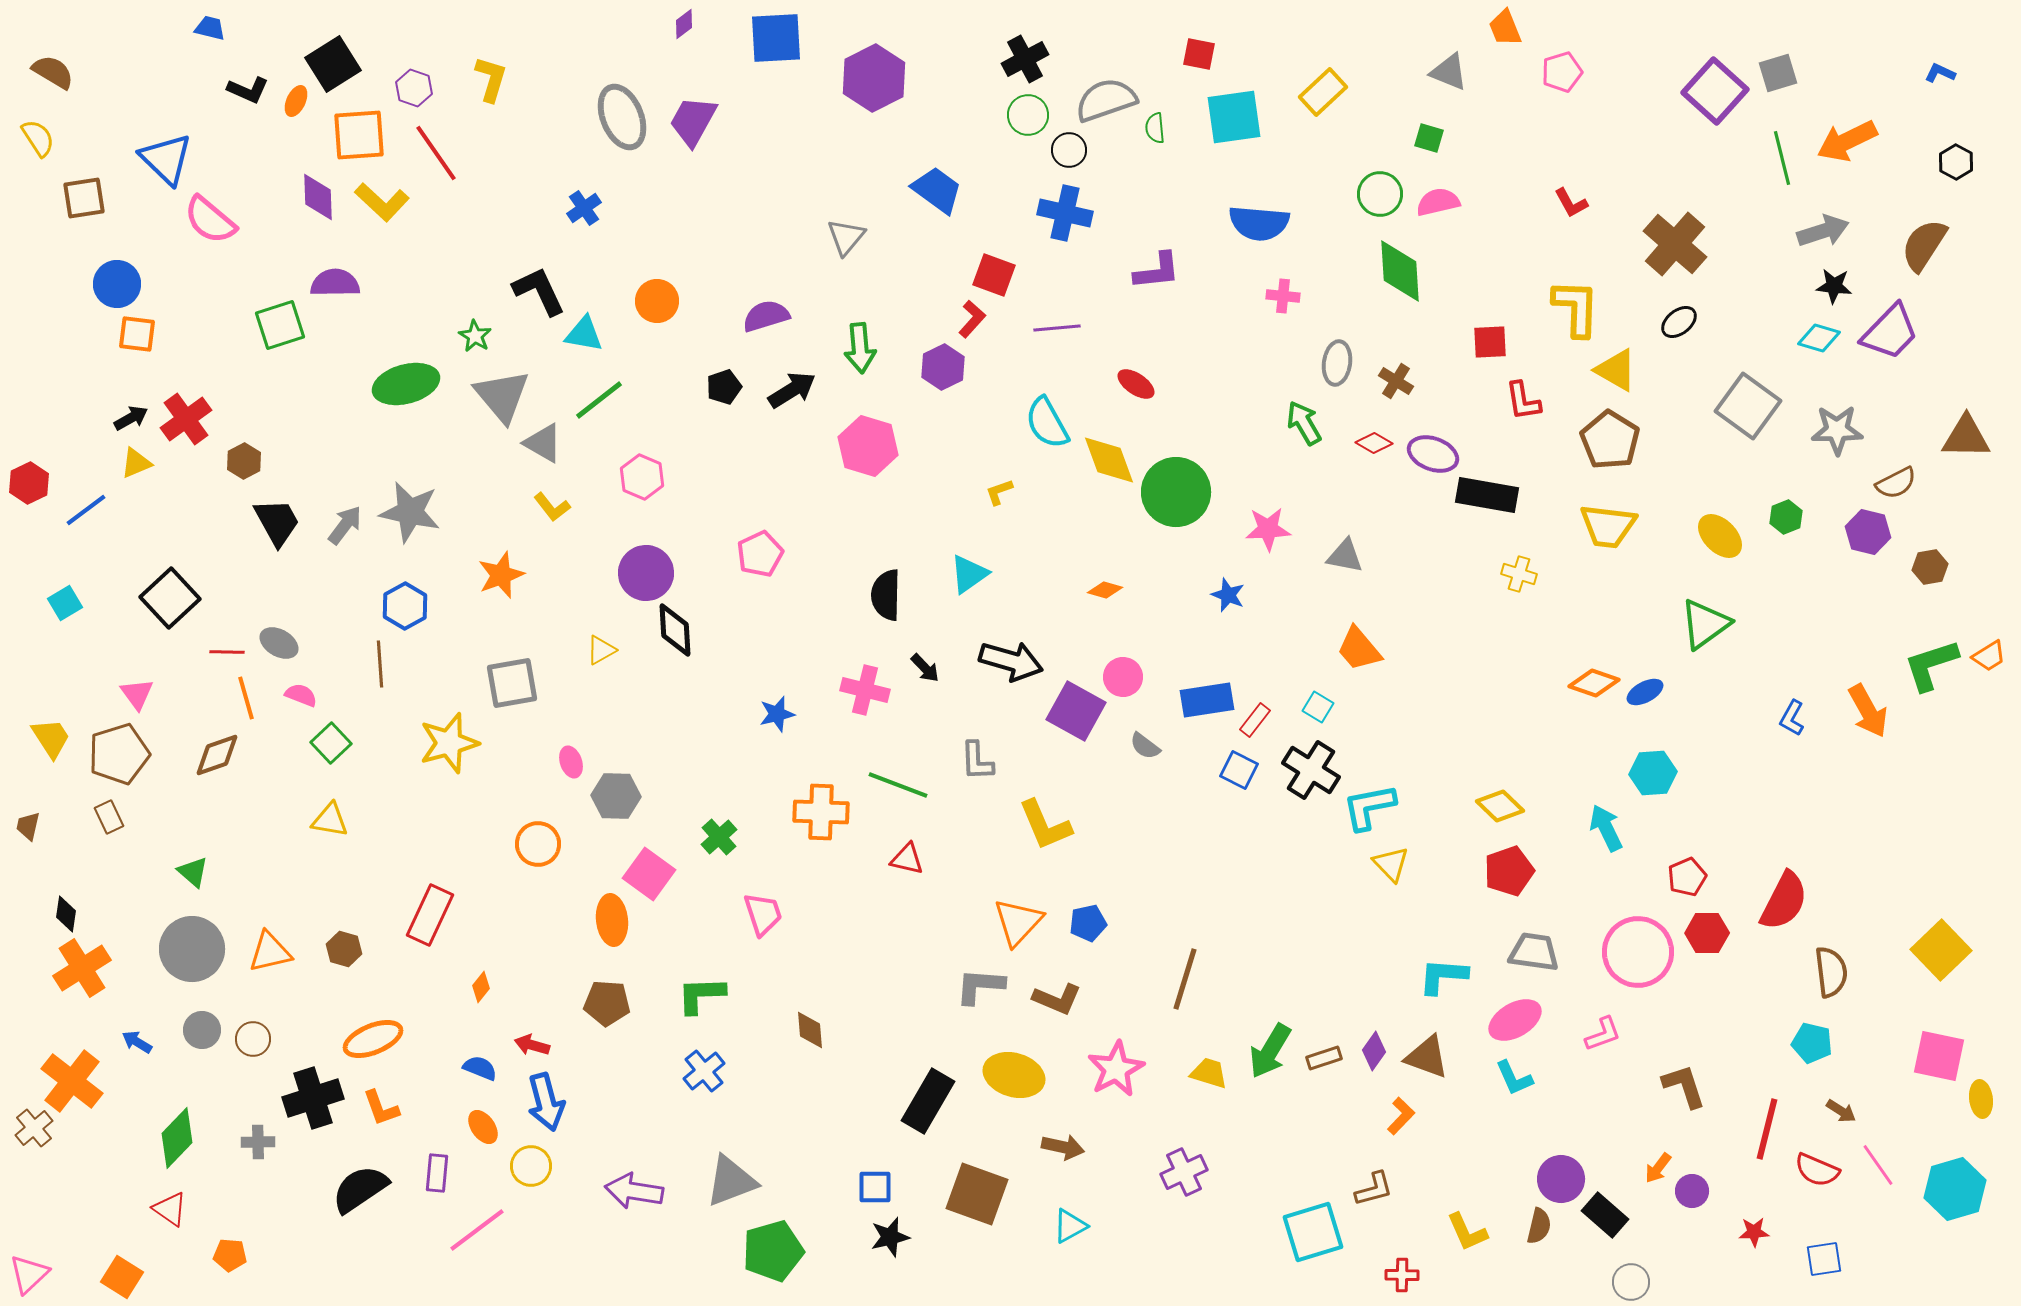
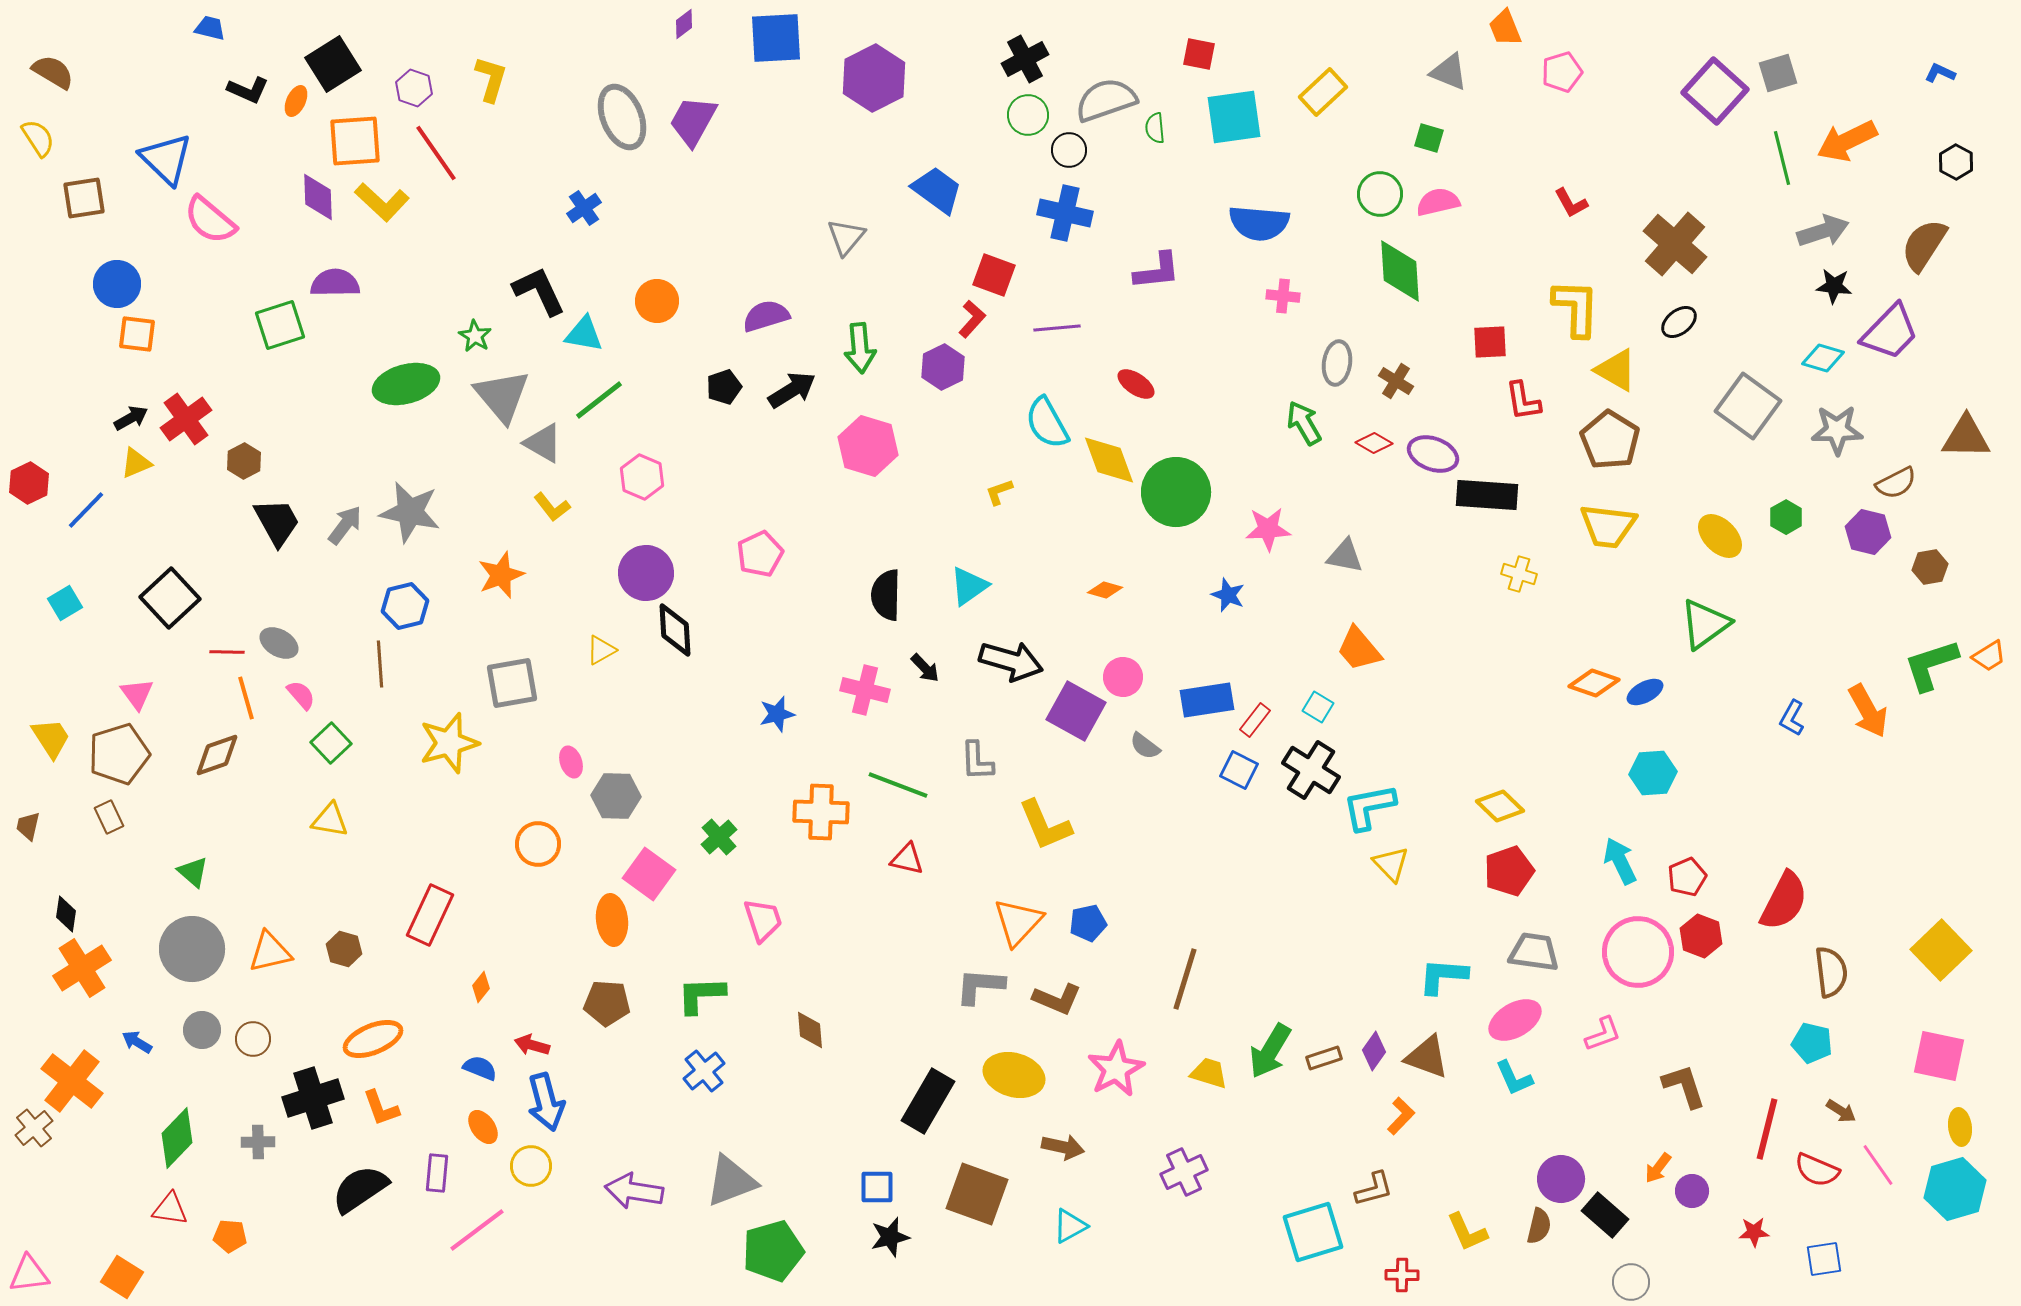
orange square at (359, 135): moved 4 px left, 6 px down
cyan diamond at (1819, 338): moved 4 px right, 20 px down
black rectangle at (1487, 495): rotated 6 degrees counterclockwise
blue line at (86, 510): rotated 9 degrees counterclockwise
green hexagon at (1786, 517): rotated 8 degrees counterclockwise
cyan triangle at (969, 574): moved 12 px down
blue hexagon at (405, 606): rotated 15 degrees clockwise
pink semicircle at (301, 695): rotated 28 degrees clockwise
cyan arrow at (1606, 828): moved 14 px right, 33 px down
pink trapezoid at (763, 914): moved 6 px down
red hexagon at (1707, 933): moved 6 px left, 3 px down; rotated 21 degrees clockwise
yellow ellipse at (1981, 1099): moved 21 px left, 28 px down
blue square at (875, 1187): moved 2 px right
red triangle at (170, 1209): rotated 27 degrees counterclockwise
orange pentagon at (230, 1255): moved 19 px up
pink triangle at (29, 1274): rotated 36 degrees clockwise
